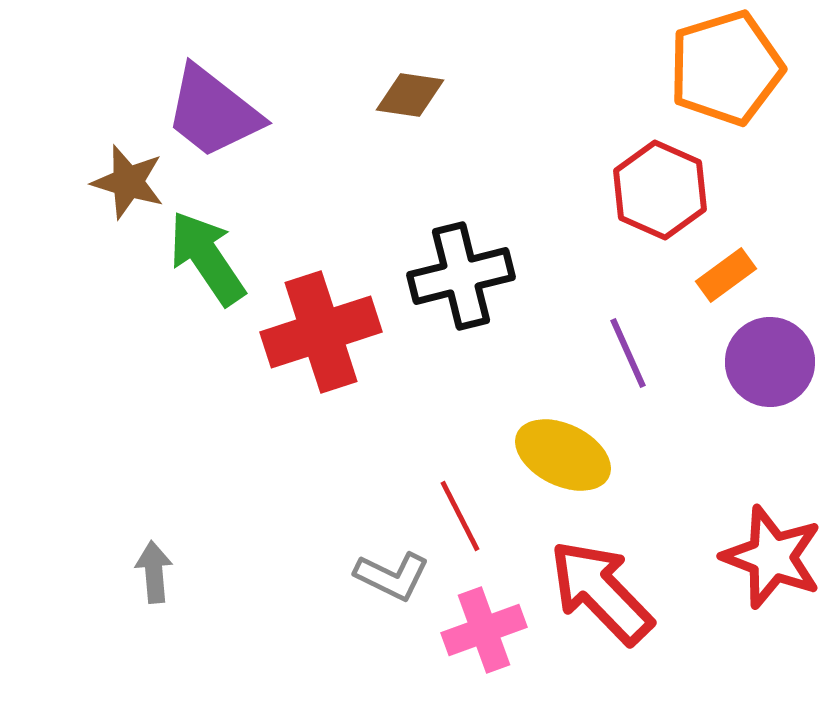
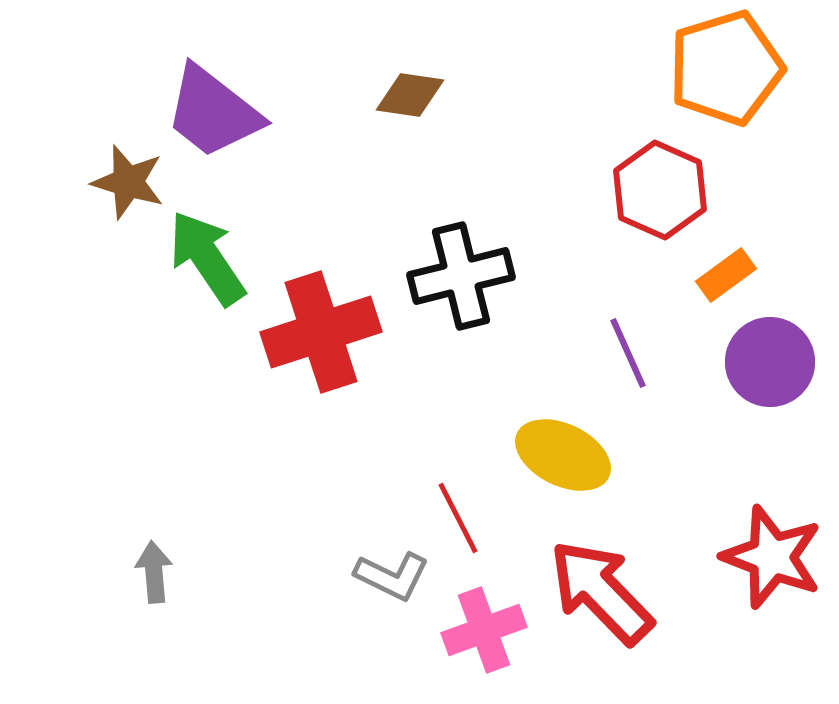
red line: moved 2 px left, 2 px down
